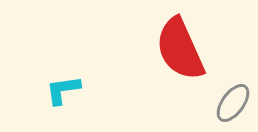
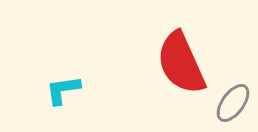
red semicircle: moved 1 px right, 14 px down
